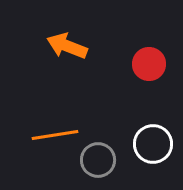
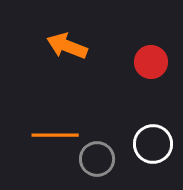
red circle: moved 2 px right, 2 px up
orange line: rotated 9 degrees clockwise
gray circle: moved 1 px left, 1 px up
